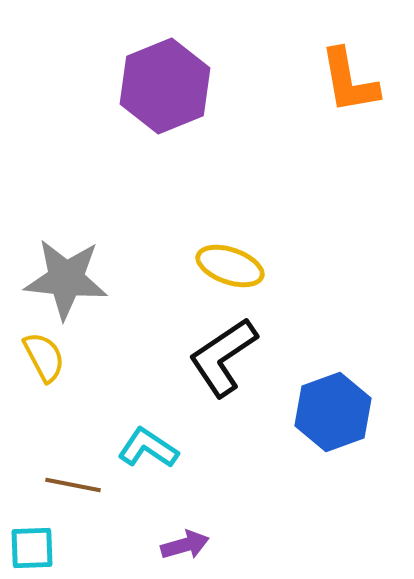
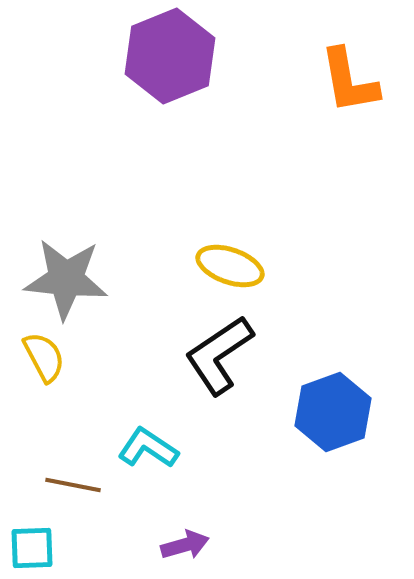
purple hexagon: moved 5 px right, 30 px up
black L-shape: moved 4 px left, 2 px up
